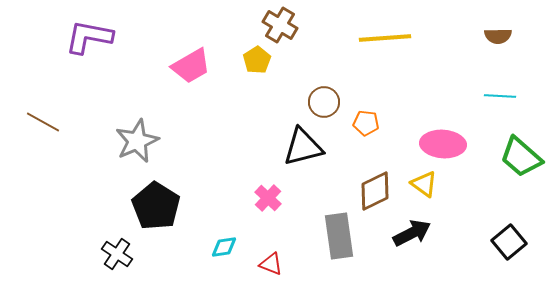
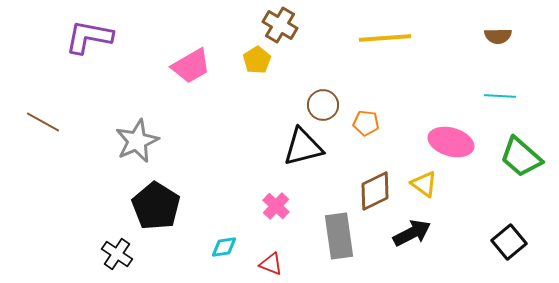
brown circle: moved 1 px left, 3 px down
pink ellipse: moved 8 px right, 2 px up; rotated 12 degrees clockwise
pink cross: moved 8 px right, 8 px down
